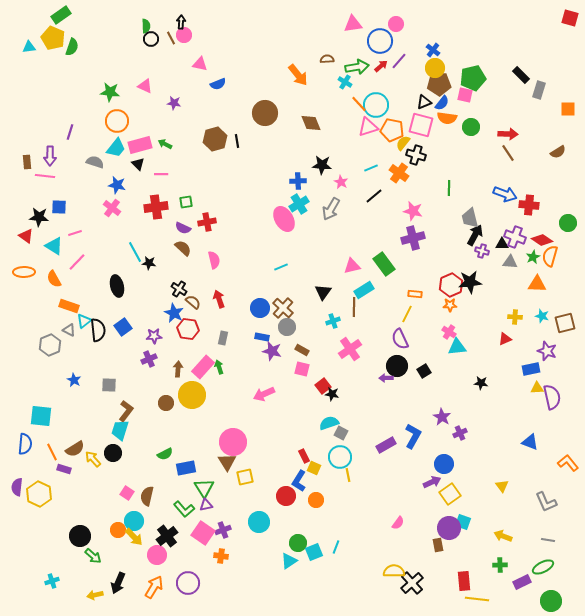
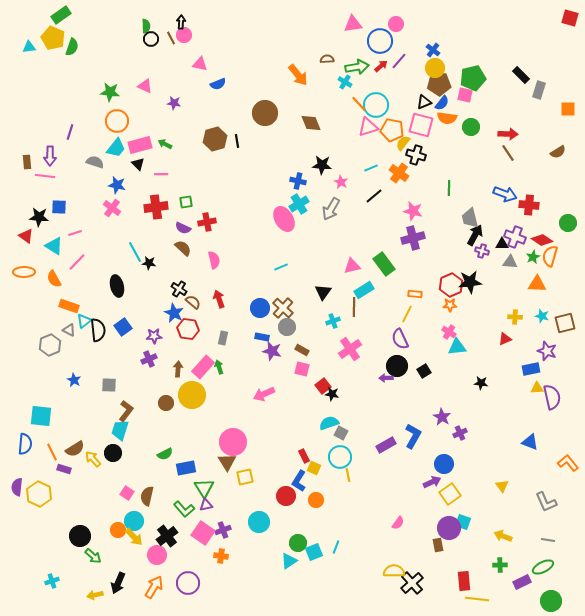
blue cross at (298, 181): rotated 14 degrees clockwise
